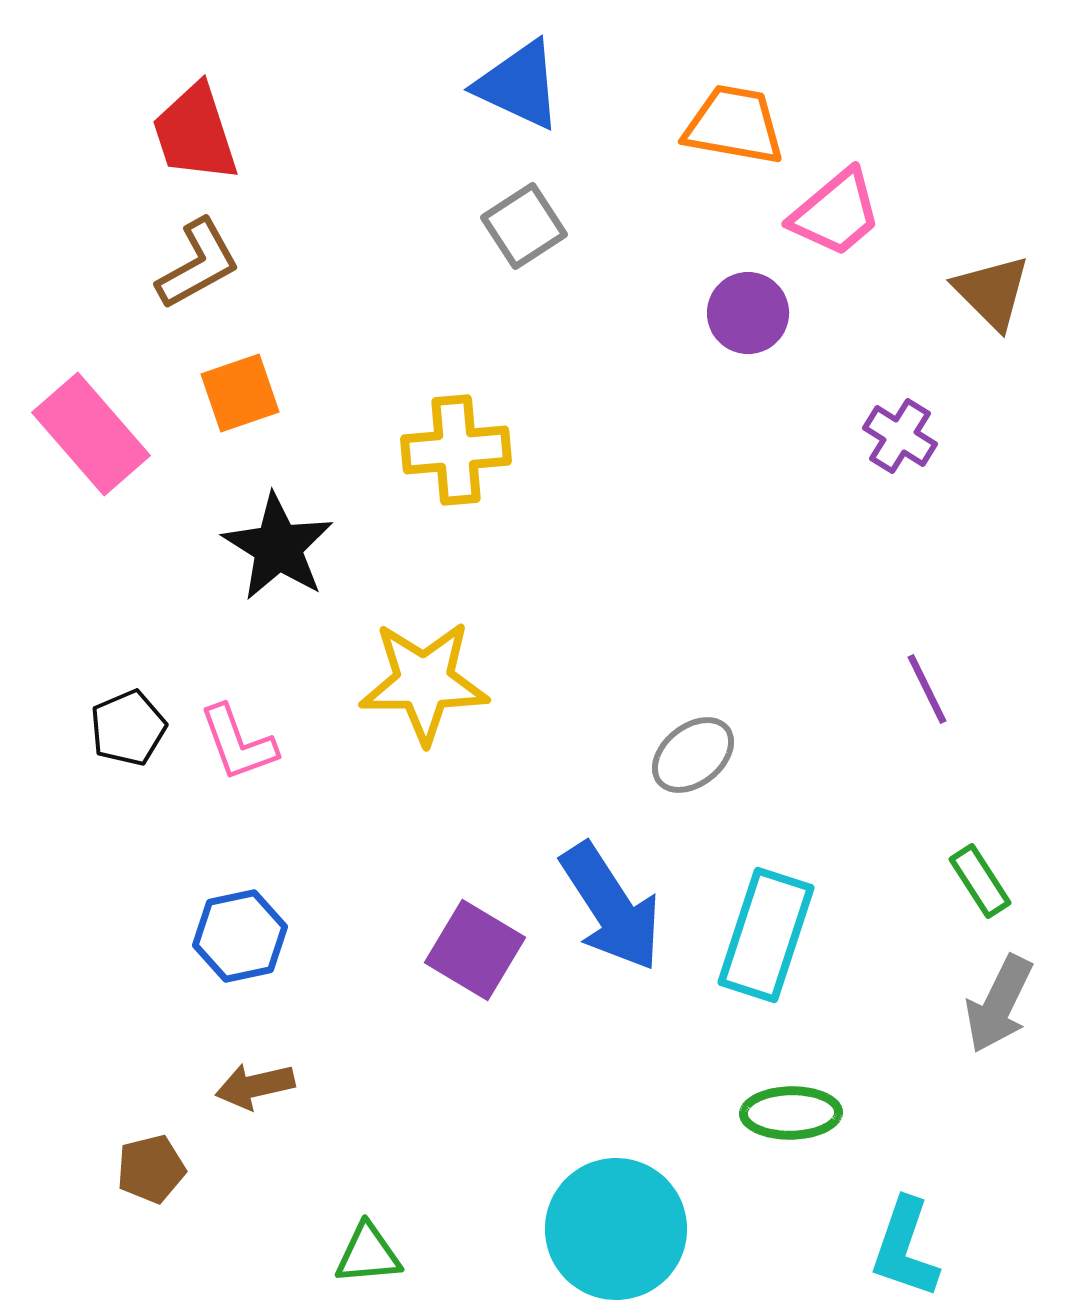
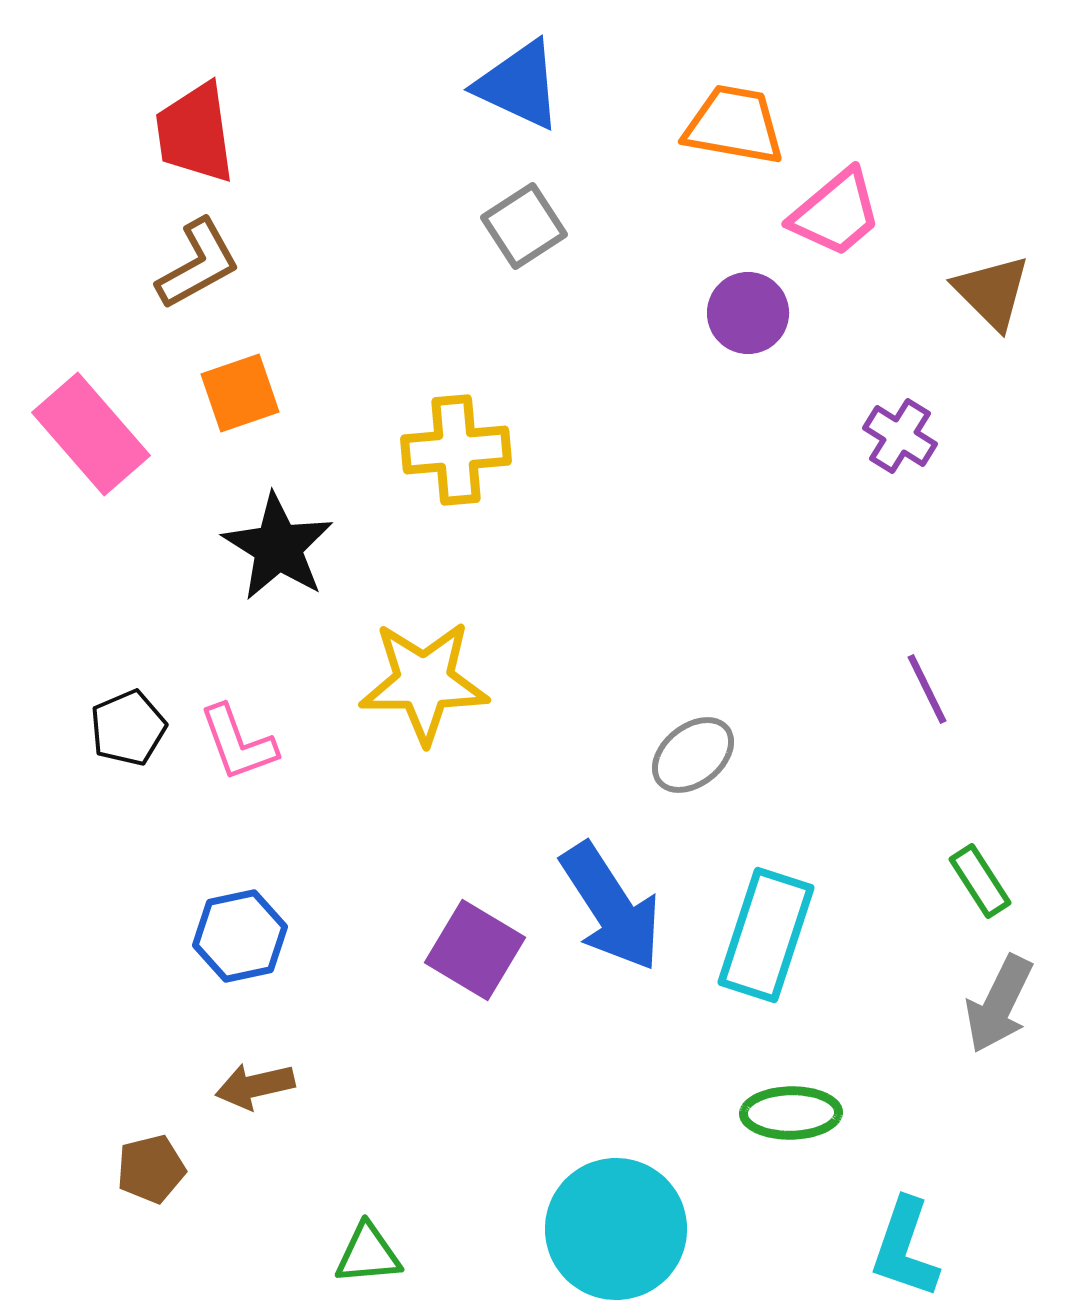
red trapezoid: rotated 10 degrees clockwise
